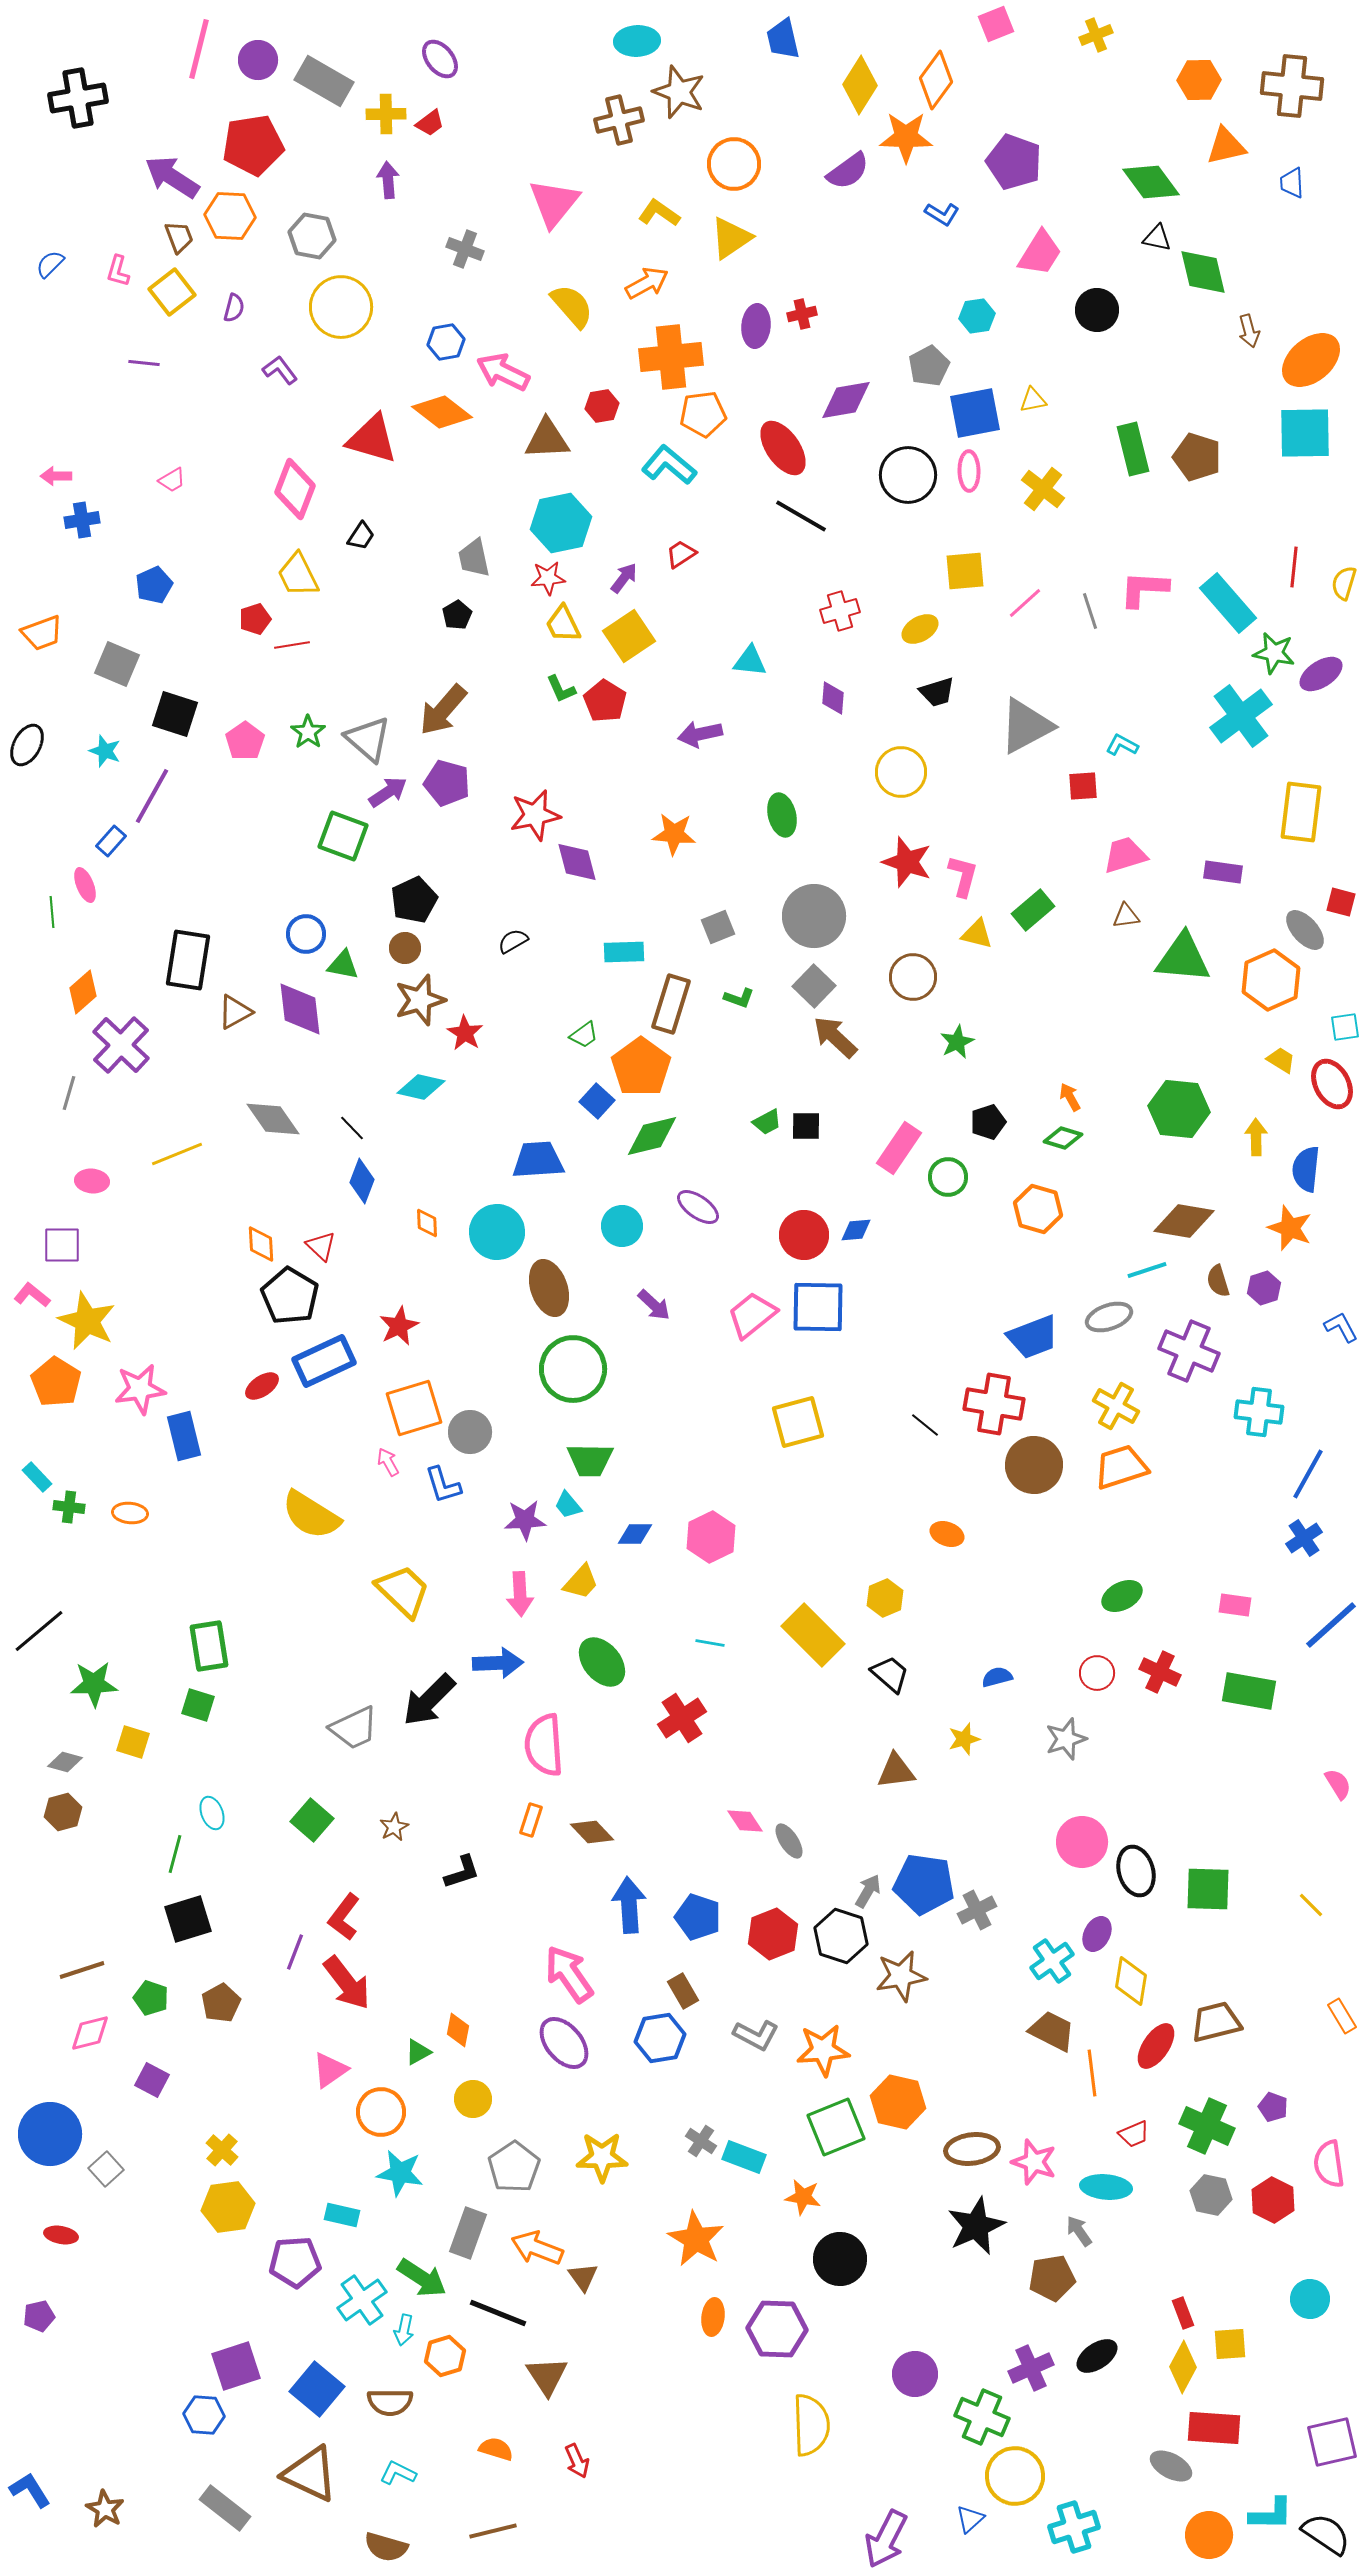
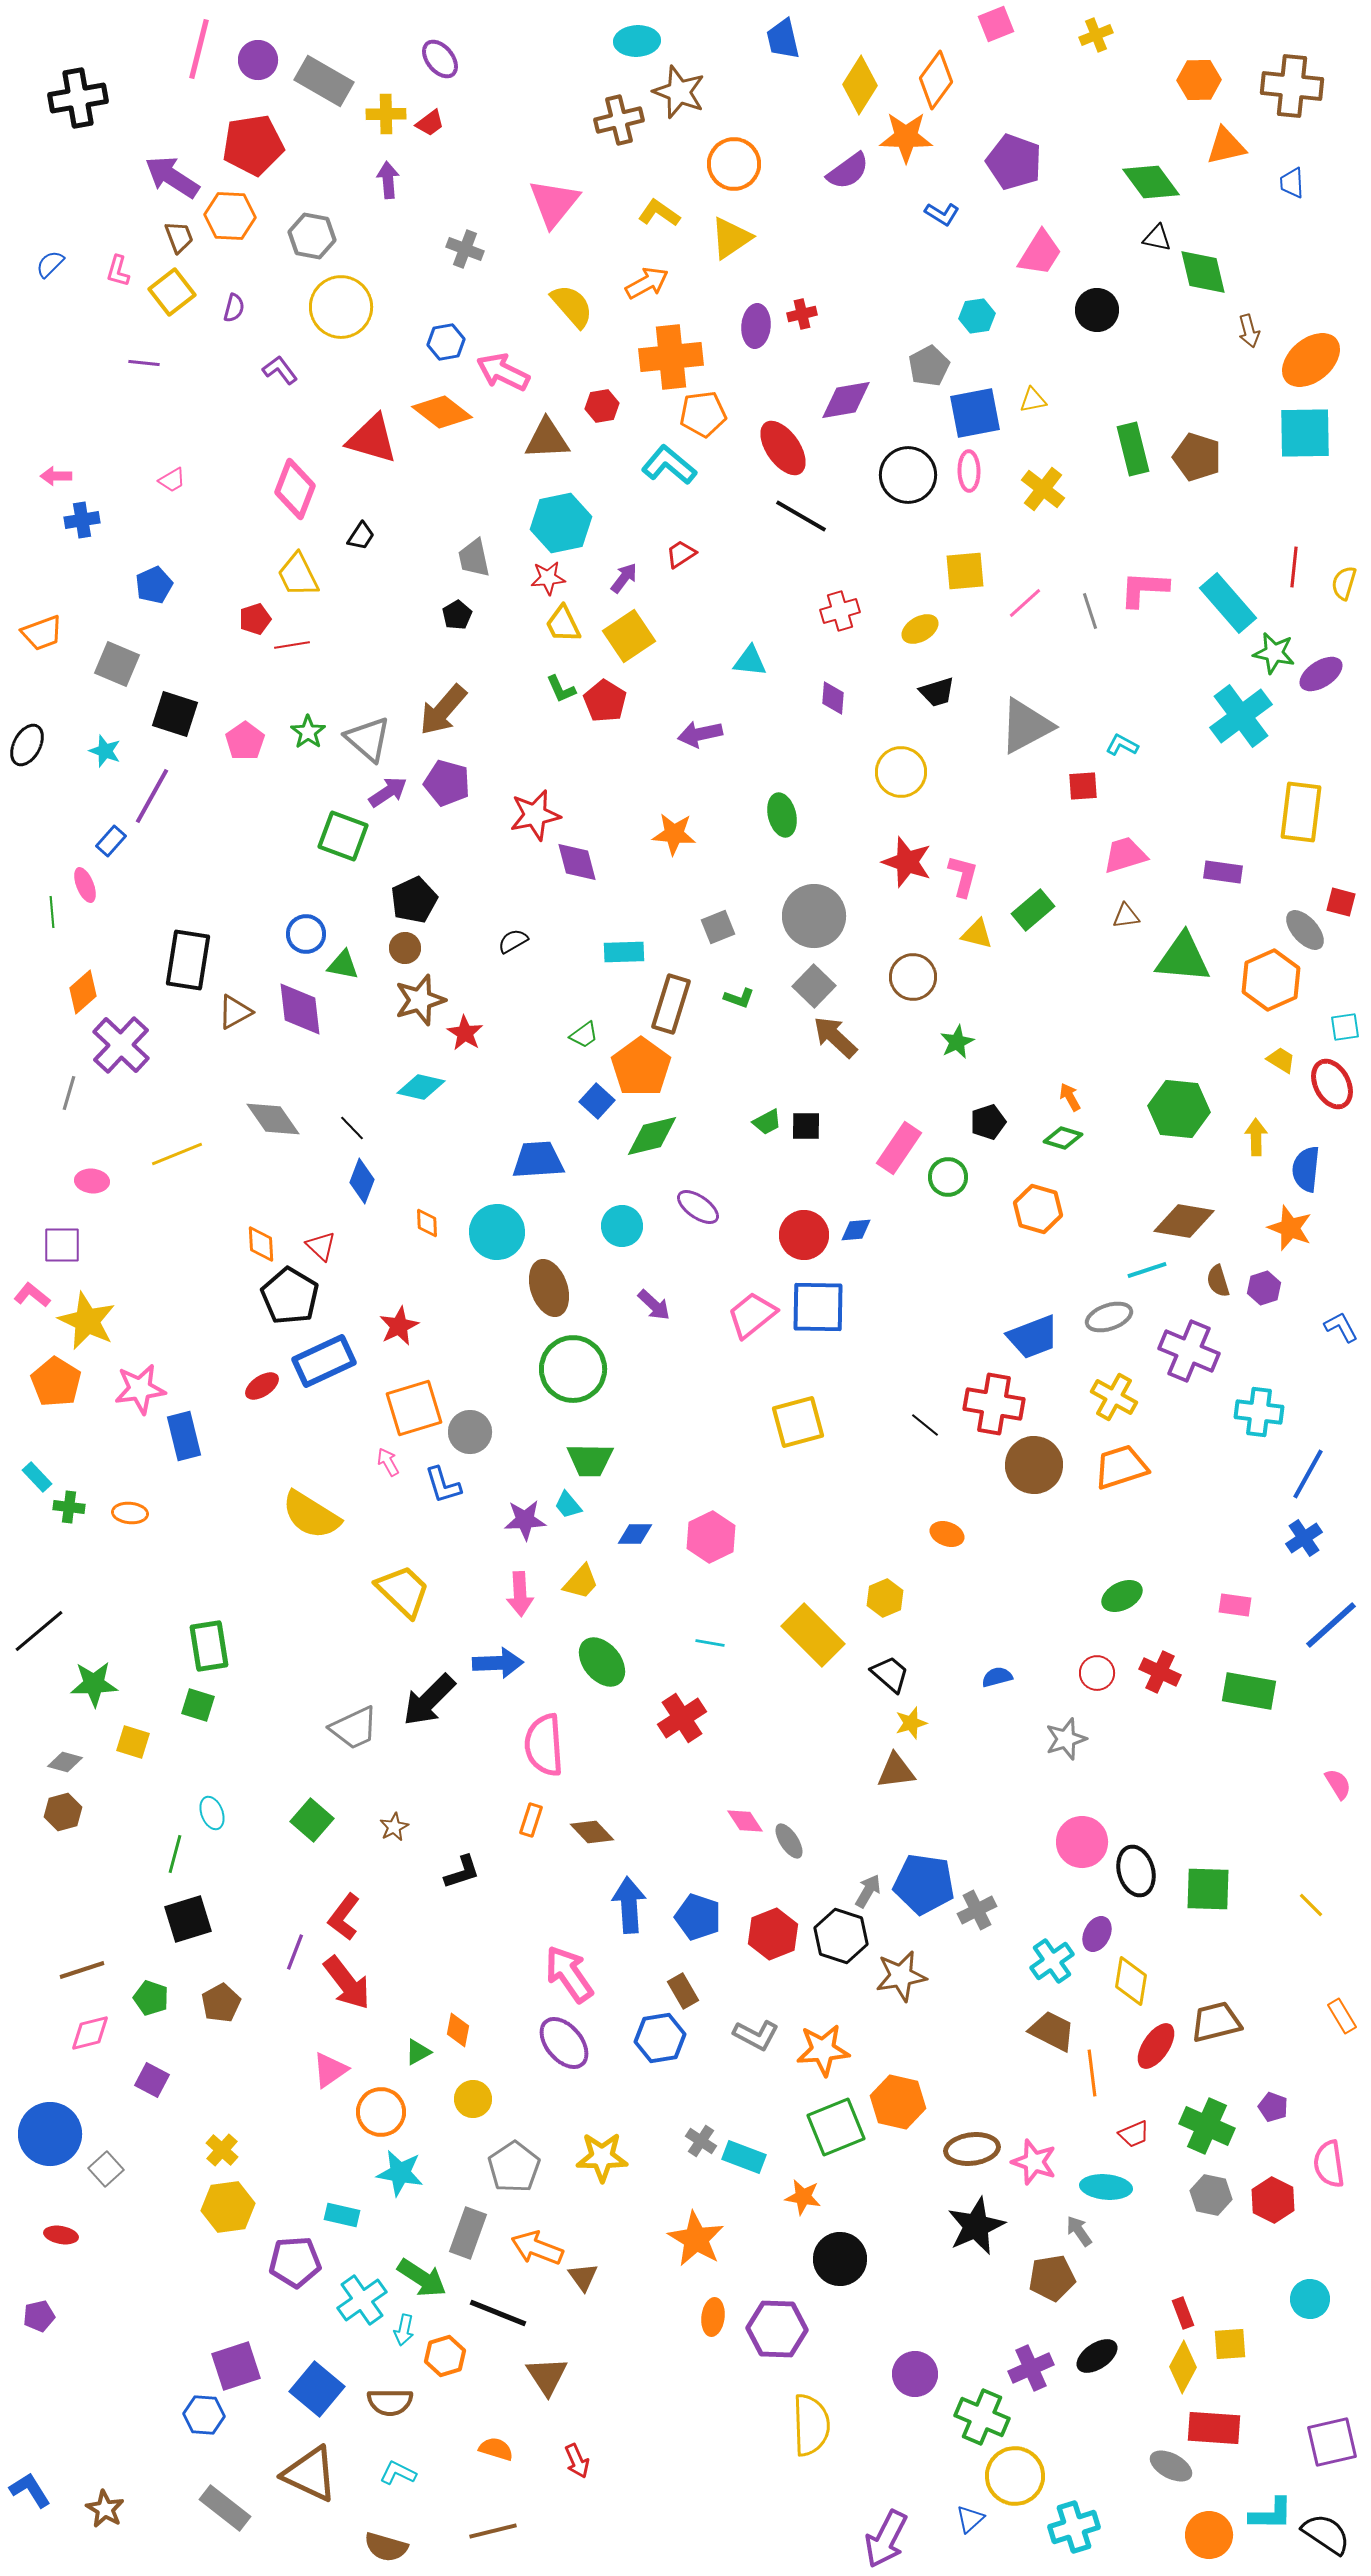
yellow cross at (1116, 1406): moved 2 px left, 9 px up
yellow star at (964, 1739): moved 53 px left, 16 px up
